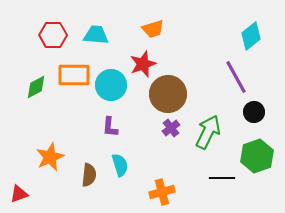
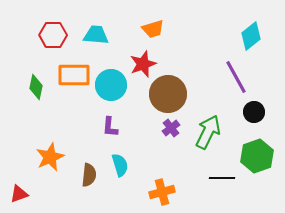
green diamond: rotated 50 degrees counterclockwise
